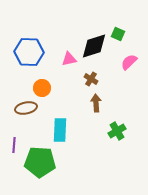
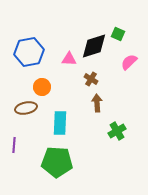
blue hexagon: rotated 12 degrees counterclockwise
pink triangle: rotated 14 degrees clockwise
orange circle: moved 1 px up
brown arrow: moved 1 px right
cyan rectangle: moved 7 px up
green pentagon: moved 17 px right
